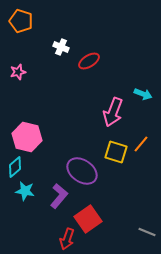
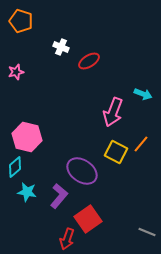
pink star: moved 2 px left
yellow square: rotated 10 degrees clockwise
cyan star: moved 2 px right, 1 px down
